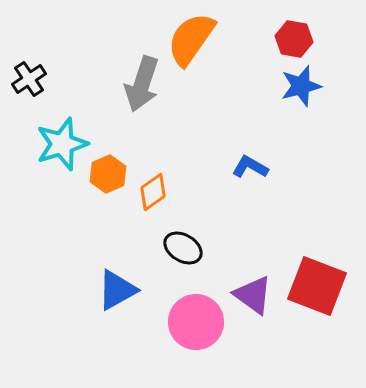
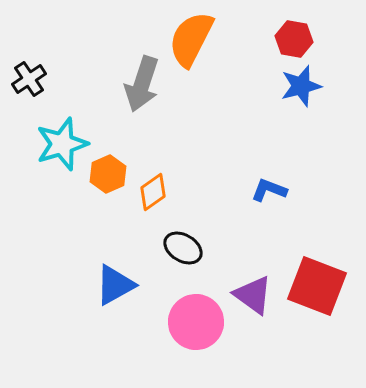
orange semicircle: rotated 8 degrees counterclockwise
blue L-shape: moved 19 px right, 23 px down; rotated 9 degrees counterclockwise
blue triangle: moved 2 px left, 5 px up
